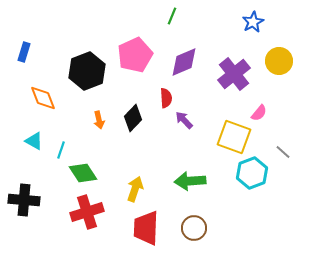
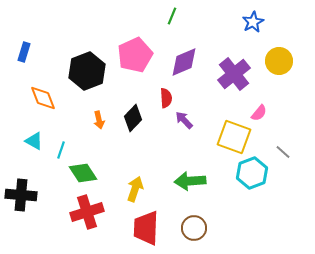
black cross: moved 3 px left, 5 px up
